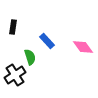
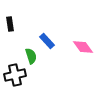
black rectangle: moved 3 px left, 3 px up; rotated 16 degrees counterclockwise
green semicircle: moved 1 px right, 1 px up
black cross: rotated 20 degrees clockwise
